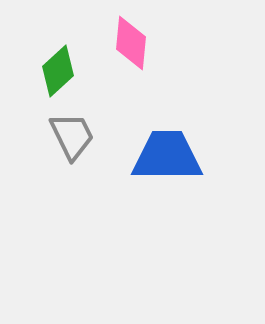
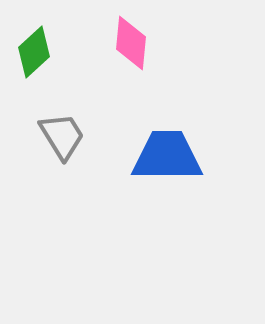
green diamond: moved 24 px left, 19 px up
gray trapezoid: moved 10 px left; rotated 6 degrees counterclockwise
